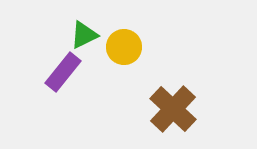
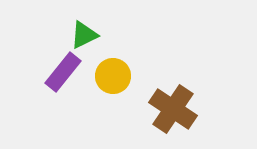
yellow circle: moved 11 px left, 29 px down
brown cross: rotated 9 degrees counterclockwise
